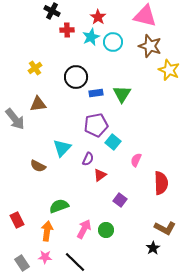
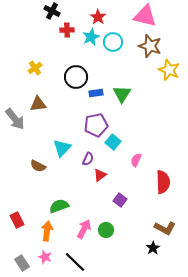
red semicircle: moved 2 px right, 1 px up
pink star: rotated 16 degrees clockwise
